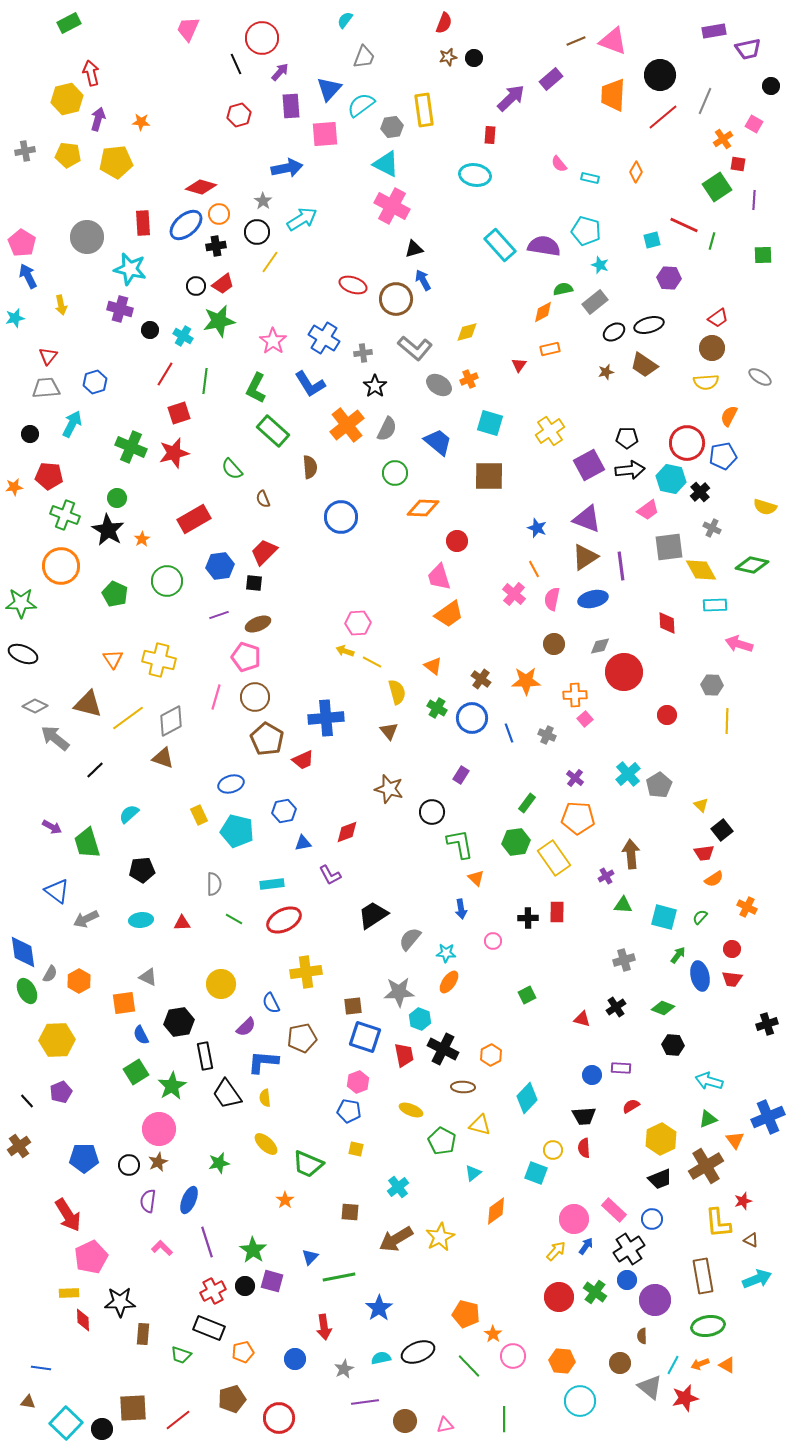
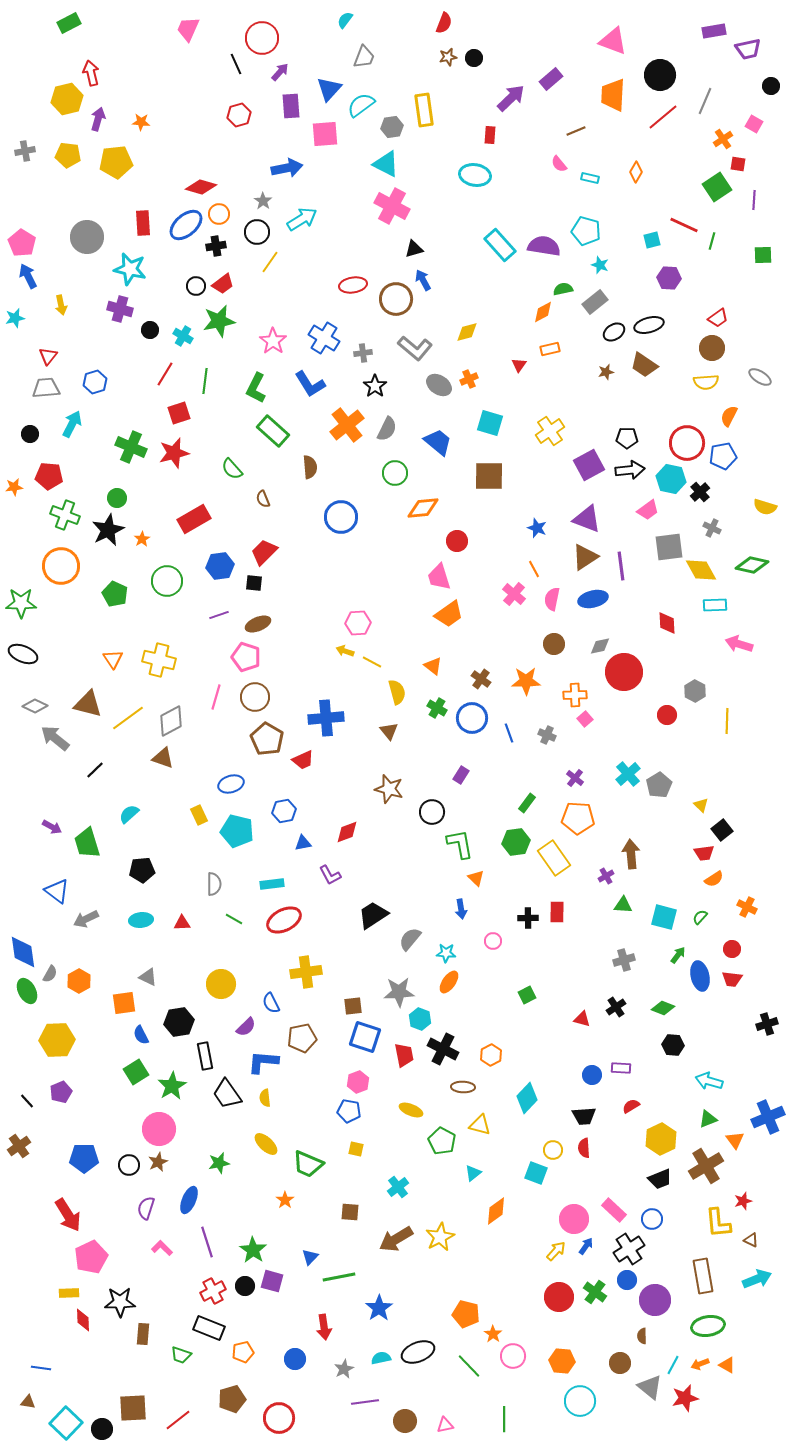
brown line at (576, 41): moved 90 px down
red ellipse at (353, 285): rotated 28 degrees counterclockwise
orange diamond at (423, 508): rotated 8 degrees counterclockwise
black star at (108, 530): rotated 16 degrees clockwise
gray hexagon at (712, 685): moved 17 px left, 6 px down; rotated 25 degrees clockwise
purple semicircle at (148, 1201): moved 2 px left, 7 px down; rotated 10 degrees clockwise
